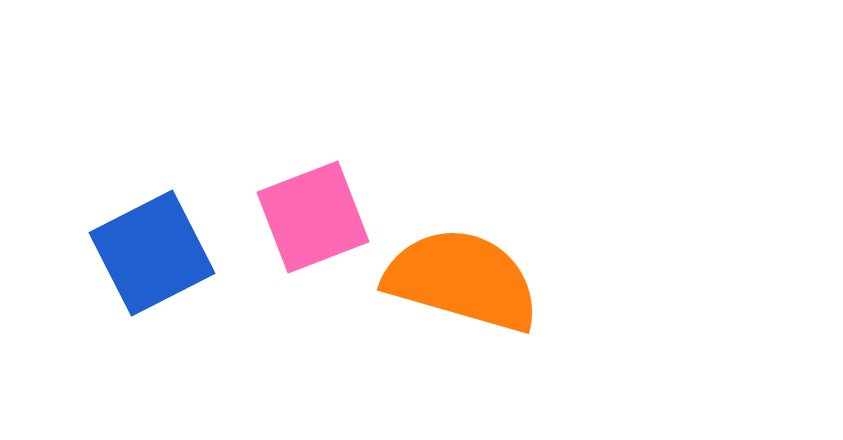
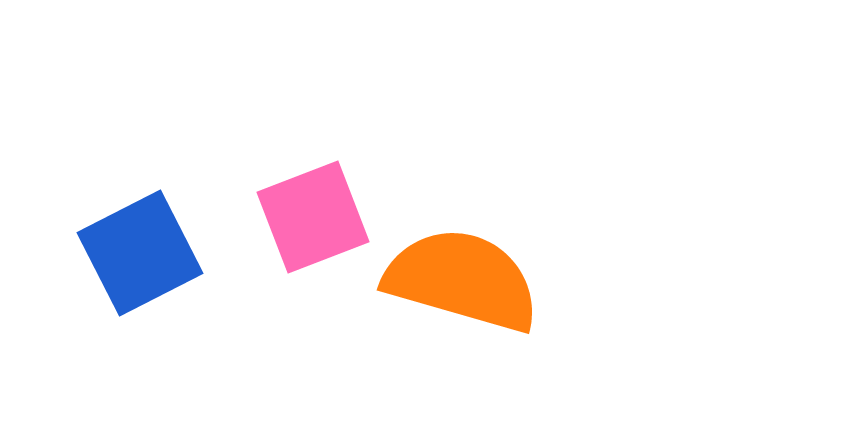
blue square: moved 12 px left
